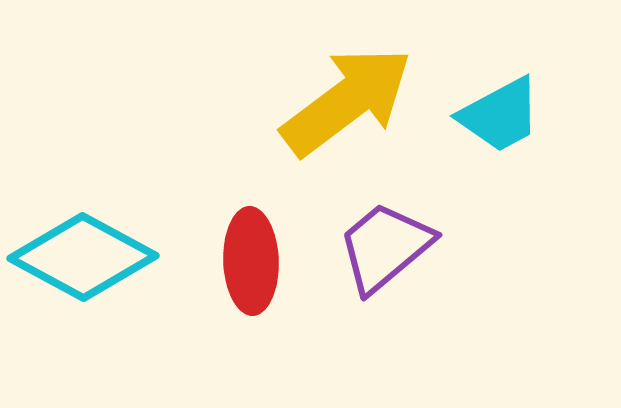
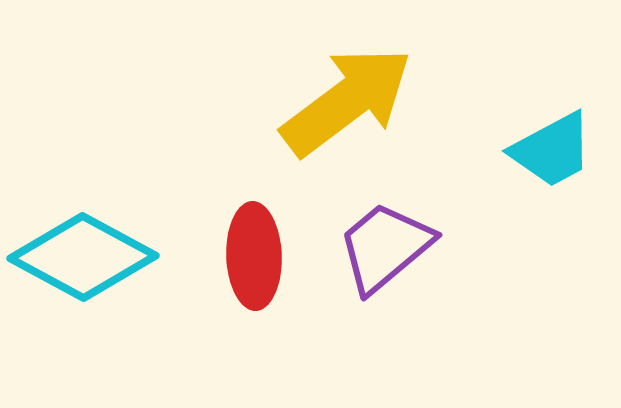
cyan trapezoid: moved 52 px right, 35 px down
red ellipse: moved 3 px right, 5 px up
